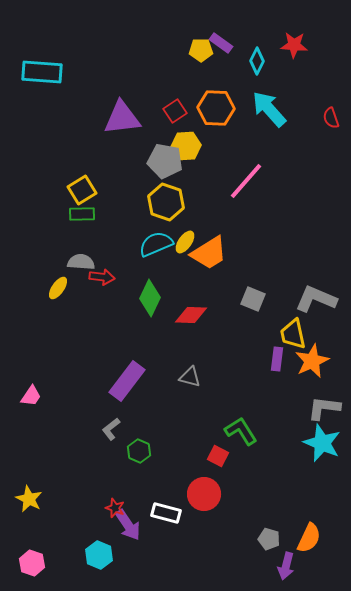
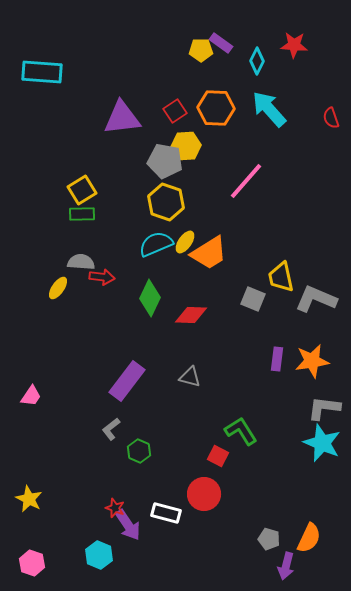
yellow trapezoid at (293, 334): moved 12 px left, 57 px up
orange star at (312, 361): rotated 16 degrees clockwise
